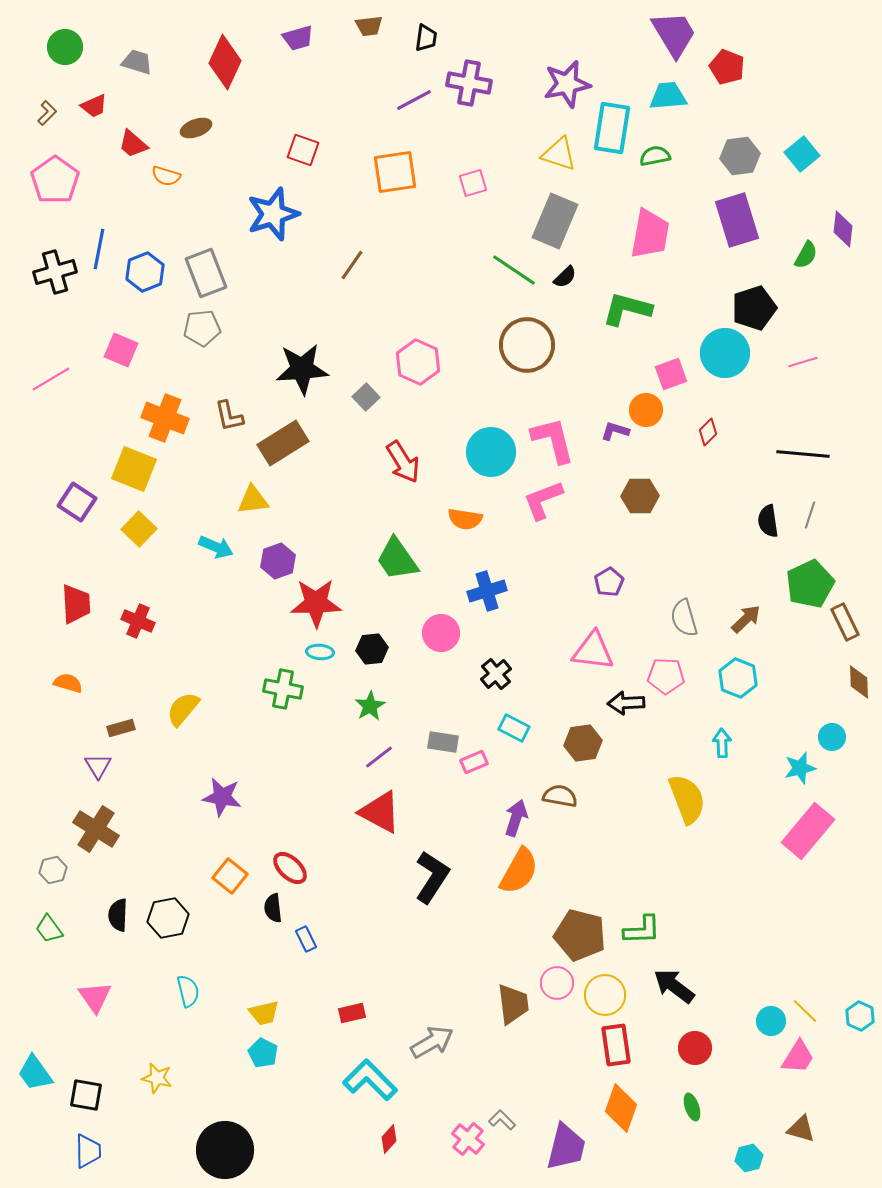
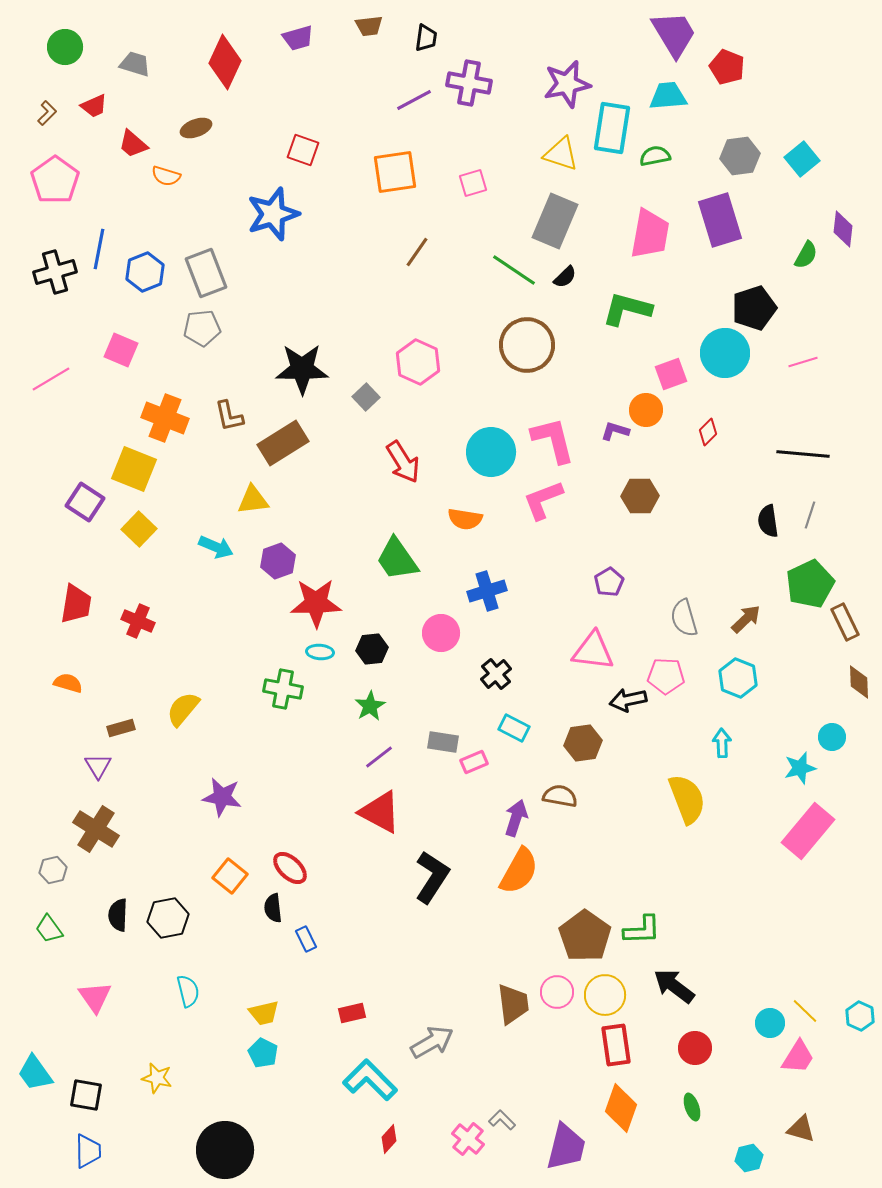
gray trapezoid at (137, 62): moved 2 px left, 2 px down
yellow triangle at (559, 154): moved 2 px right
cyan square at (802, 154): moved 5 px down
purple rectangle at (737, 220): moved 17 px left
brown line at (352, 265): moved 65 px right, 13 px up
black star at (302, 369): rotated 4 degrees clockwise
purple square at (77, 502): moved 8 px right
red trapezoid at (76, 604): rotated 12 degrees clockwise
black arrow at (626, 703): moved 2 px right, 3 px up; rotated 9 degrees counterclockwise
brown pentagon at (580, 935): moved 5 px right, 1 px down; rotated 21 degrees clockwise
pink circle at (557, 983): moved 9 px down
cyan circle at (771, 1021): moved 1 px left, 2 px down
